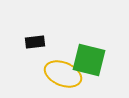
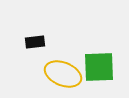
green square: moved 10 px right, 7 px down; rotated 16 degrees counterclockwise
